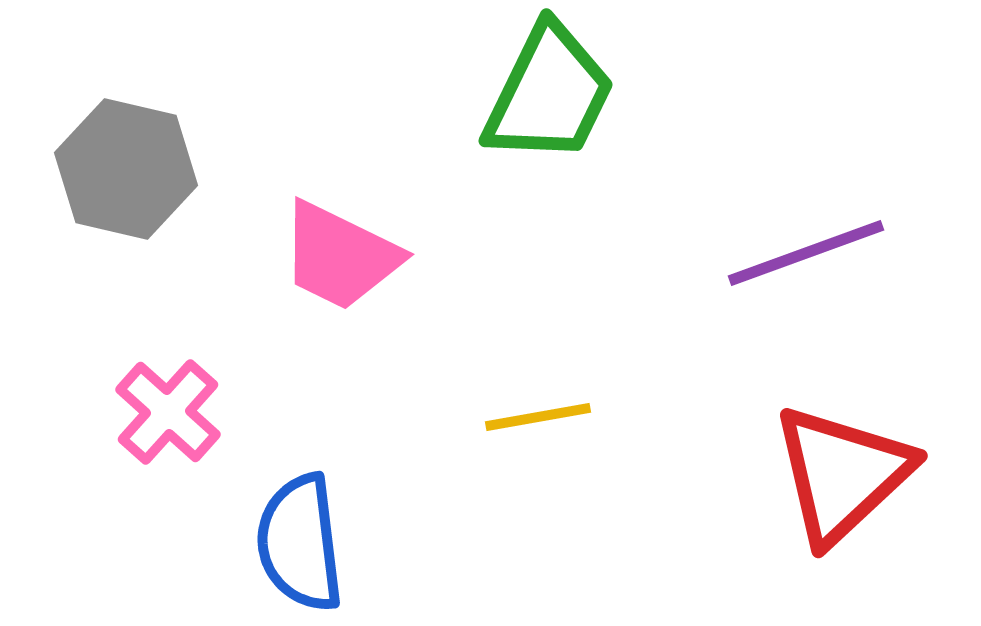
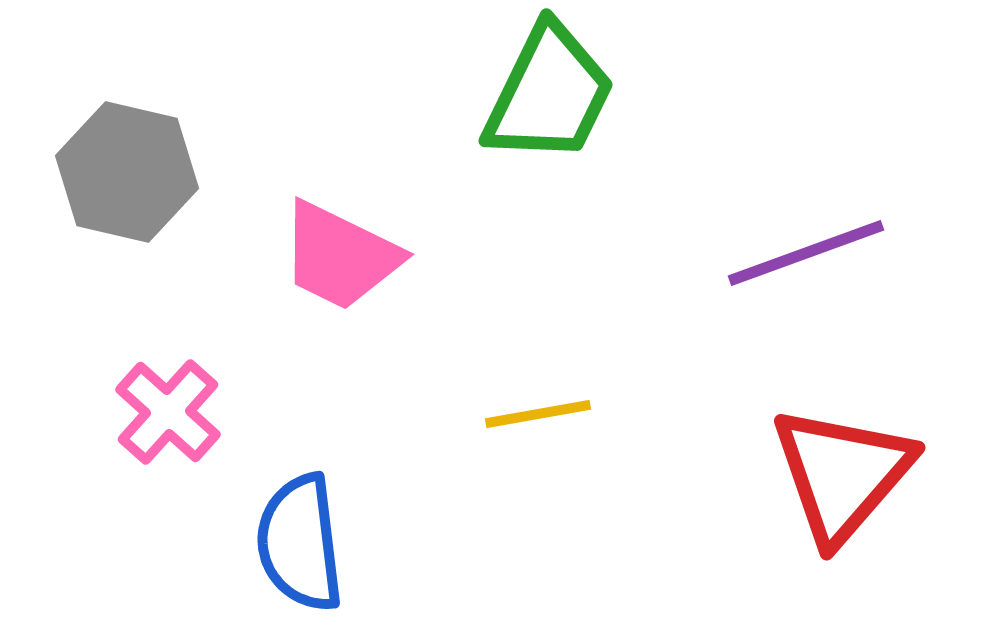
gray hexagon: moved 1 px right, 3 px down
yellow line: moved 3 px up
red triangle: rotated 6 degrees counterclockwise
